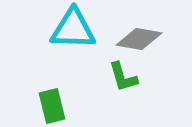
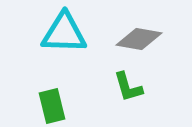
cyan triangle: moved 9 px left, 4 px down
green L-shape: moved 5 px right, 10 px down
